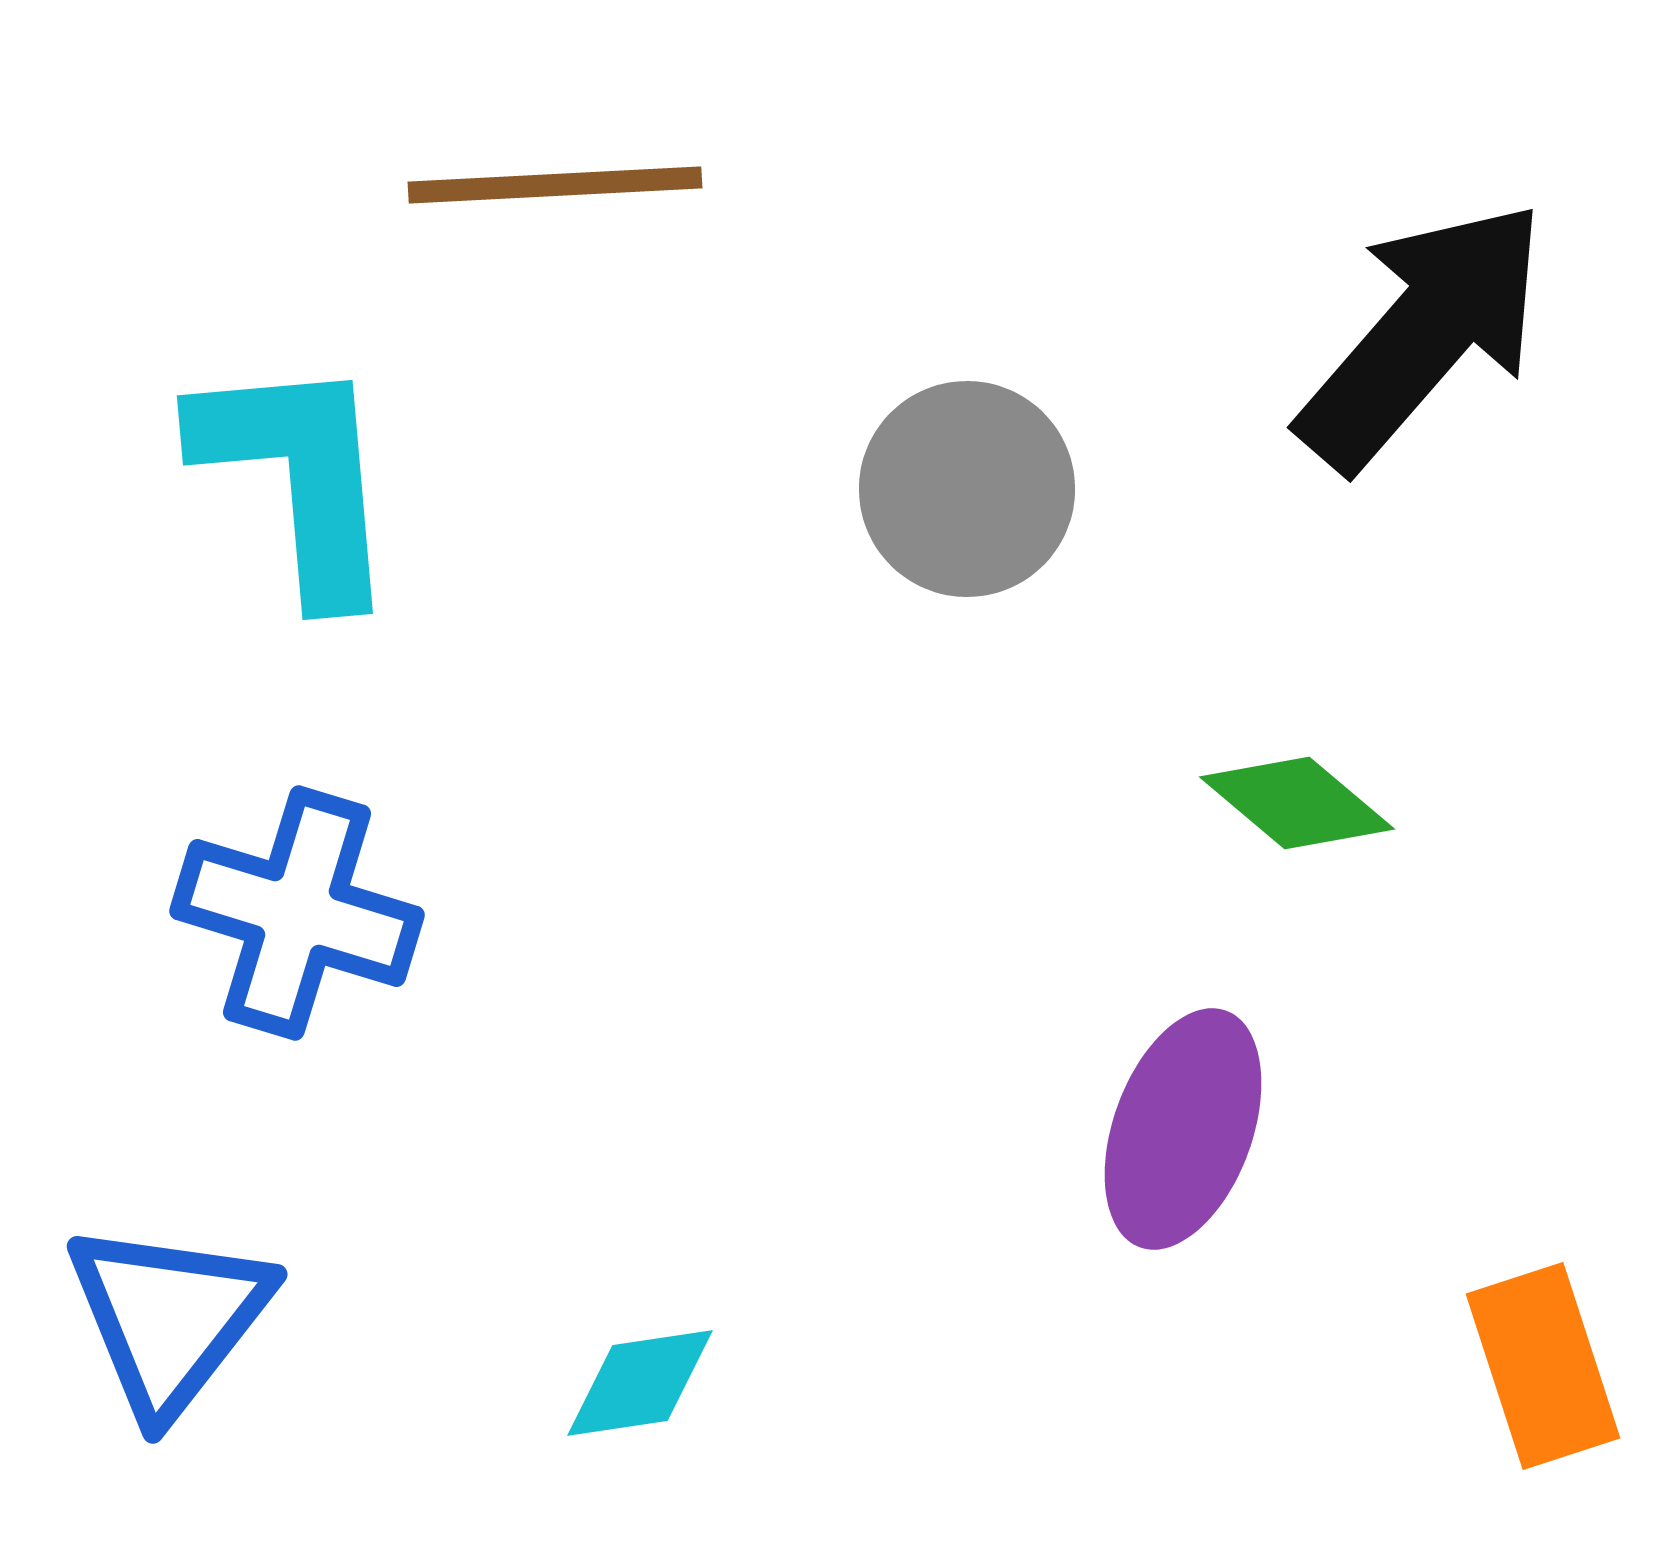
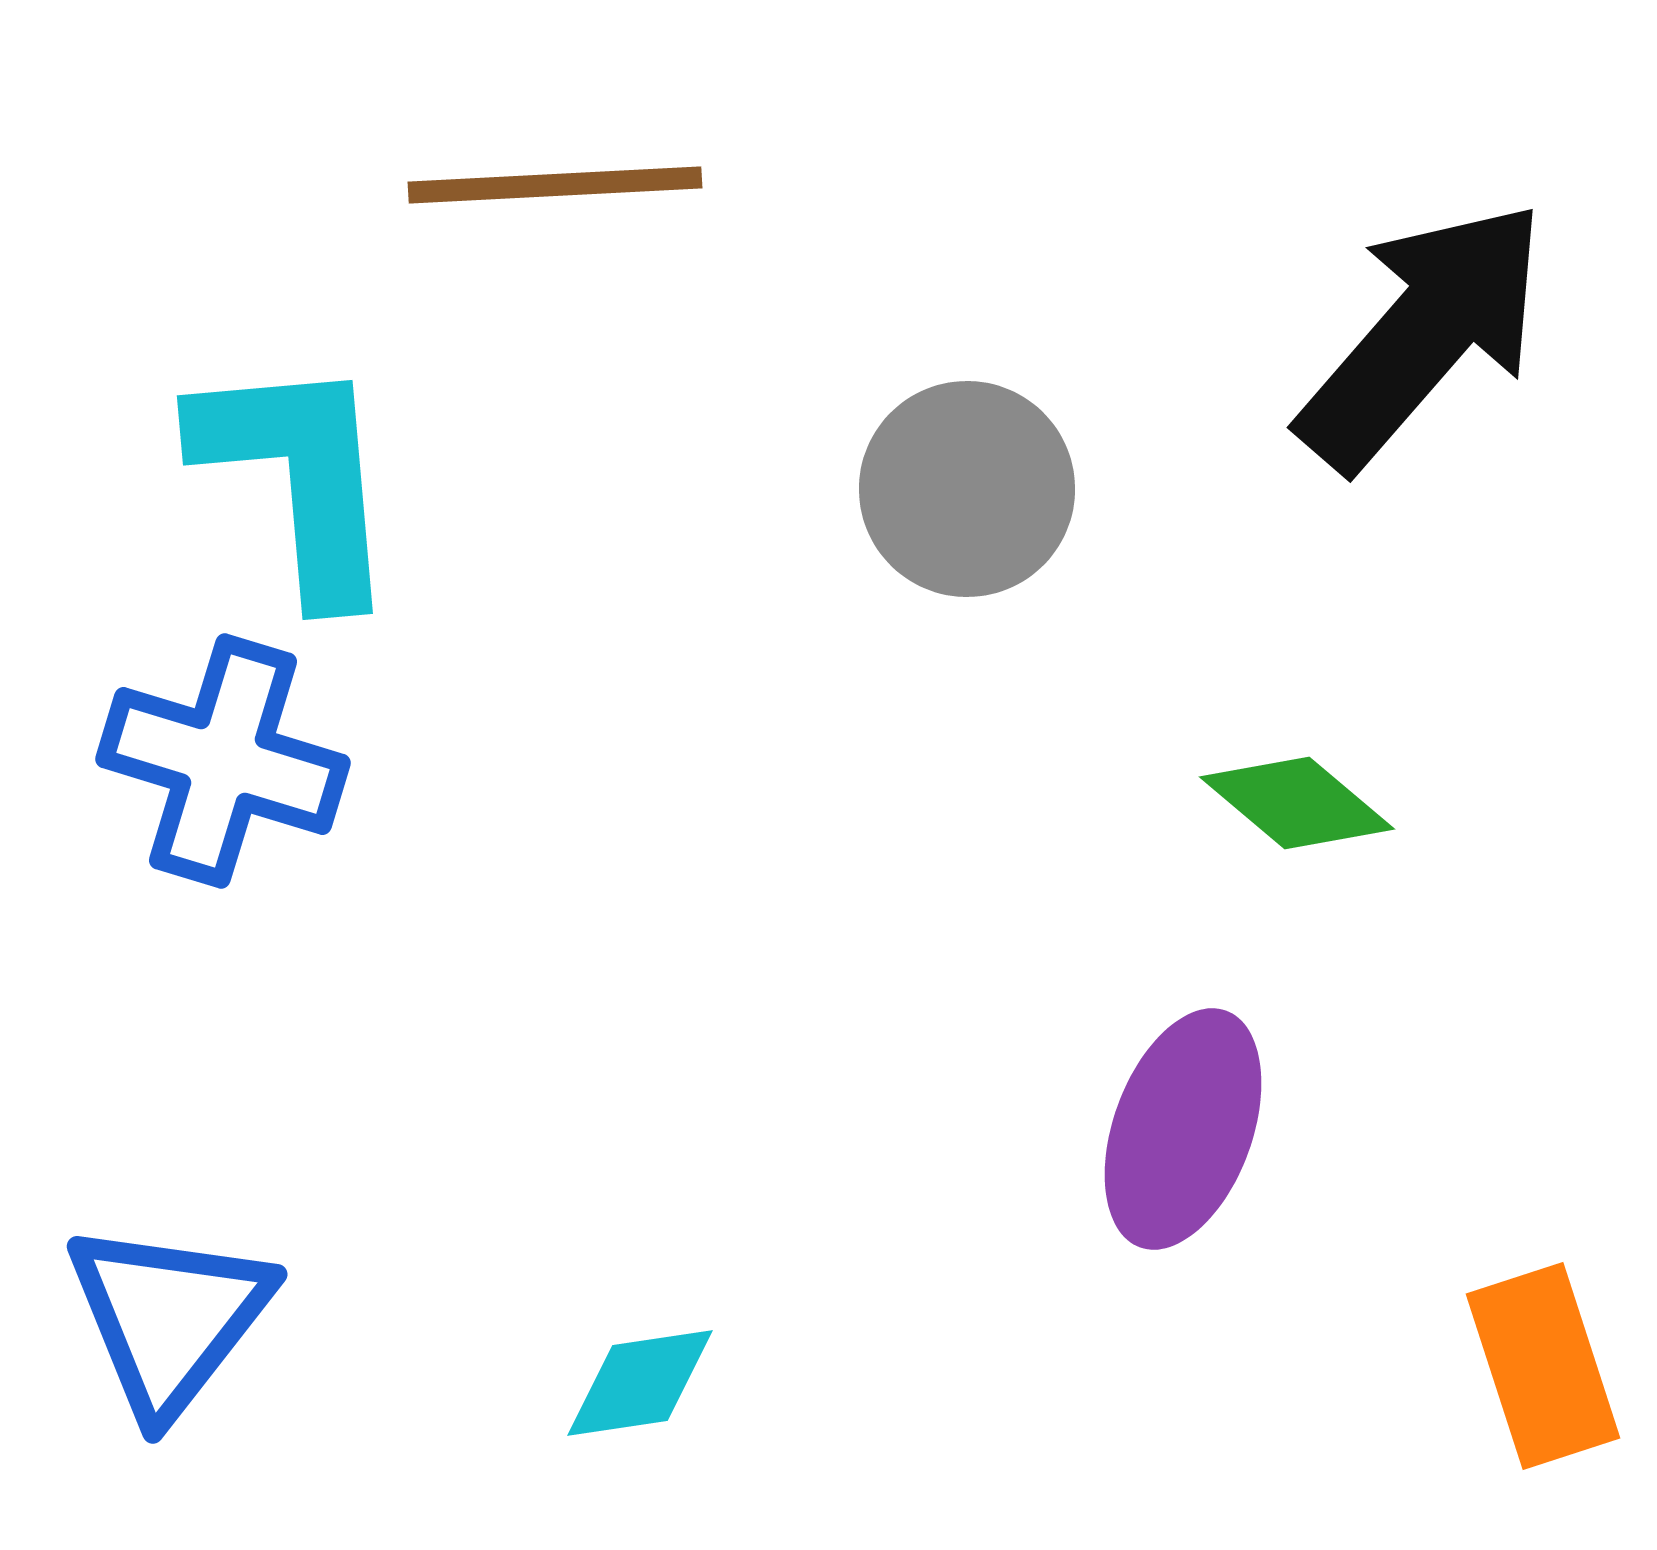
blue cross: moved 74 px left, 152 px up
